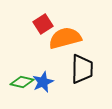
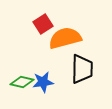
blue star: rotated 15 degrees clockwise
